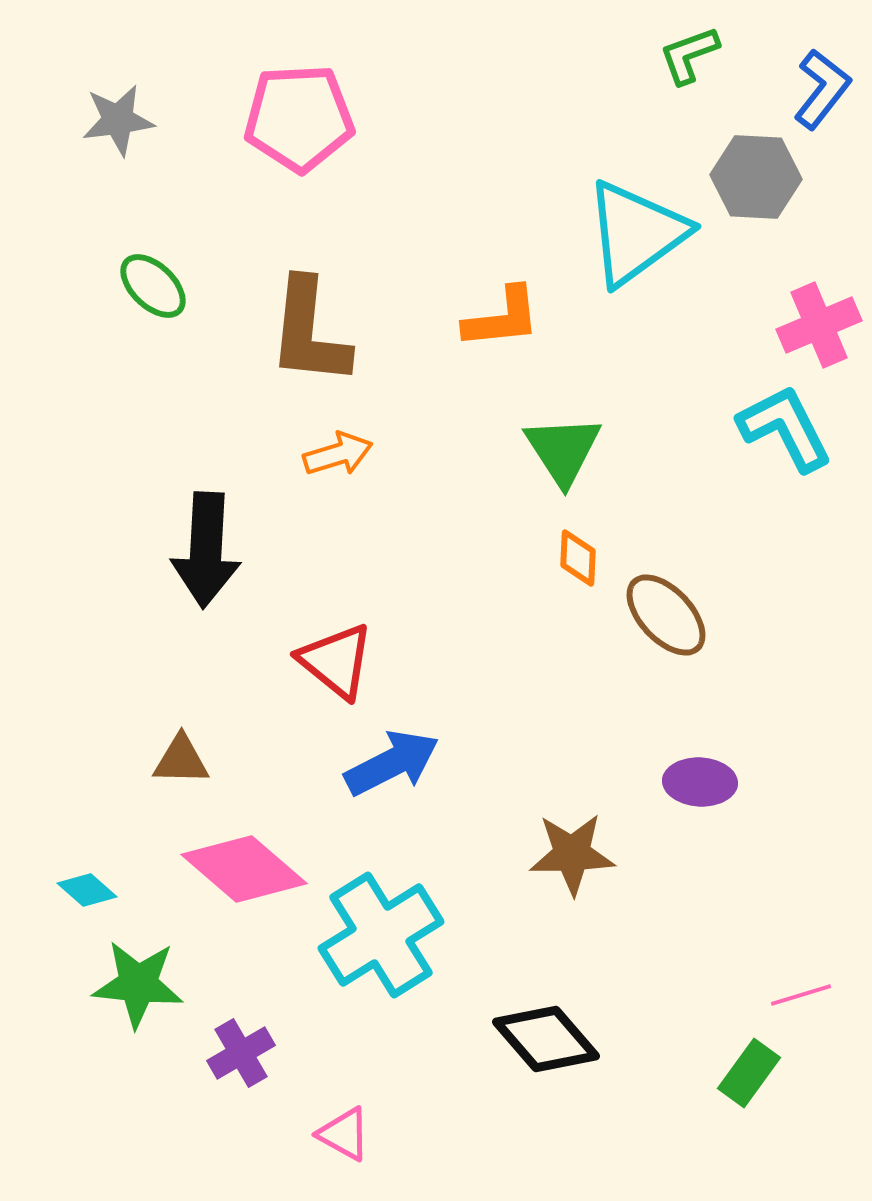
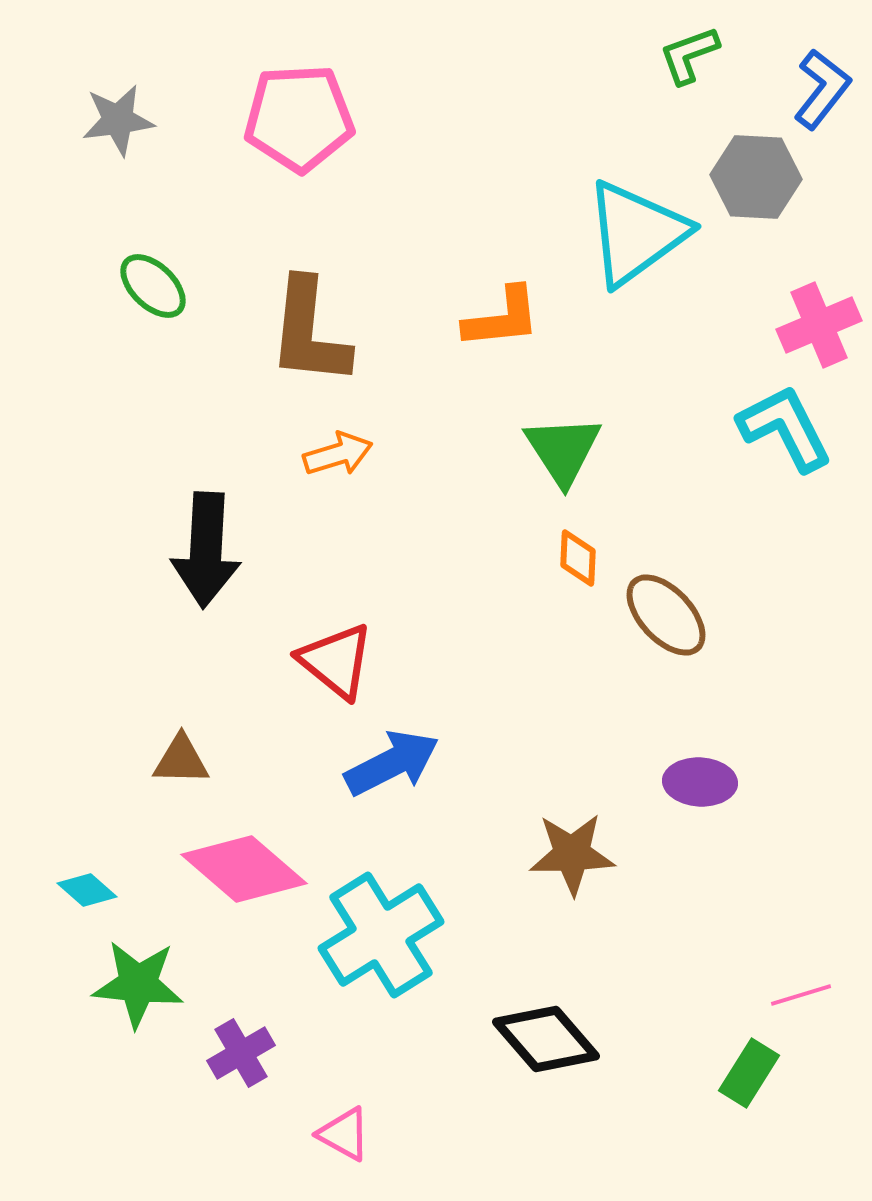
green rectangle: rotated 4 degrees counterclockwise
